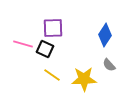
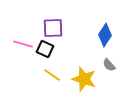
yellow star: rotated 20 degrees clockwise
